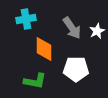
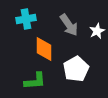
gray arrow: moved 3 px left, 3 px up
white pentagon: rotated 30 degrees counterclockwise
green L-shape: rotated 15 degrees counterclockwise
